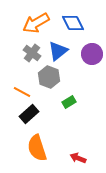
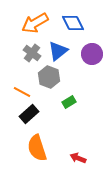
orange arrow: moved 1 px left
